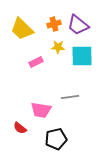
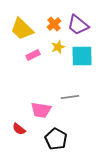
orange cross: rotated 24 degrees counterclockwise
yellow star: rotated 24 degrees counterclockwise
pink rectangle: moved 3 px left, 7 px up
red semicircle: moved 1 px left, 1 px down
black pentagon: rotated 30 degrees counterclockwise
